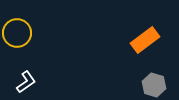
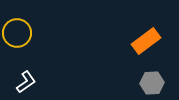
orange rectangle: moved 1 px right, 1 px down
gray hexagon: moved 2 px left, 2 px up; rotated 20 degrees counterclockwise
